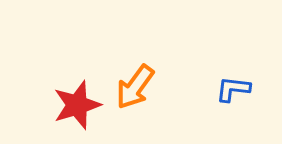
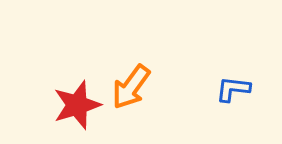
orange arrow: moved 4 px left
